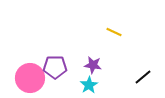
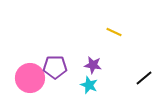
black line: moved 1 px right, 1 px down
cyan star: rotated 18 degrees counterclockwise
